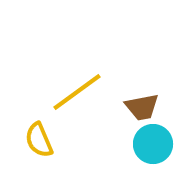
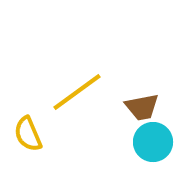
yellow semicircle: moved 11 px left, 6 px up
cyan circle: moved 2 px up
